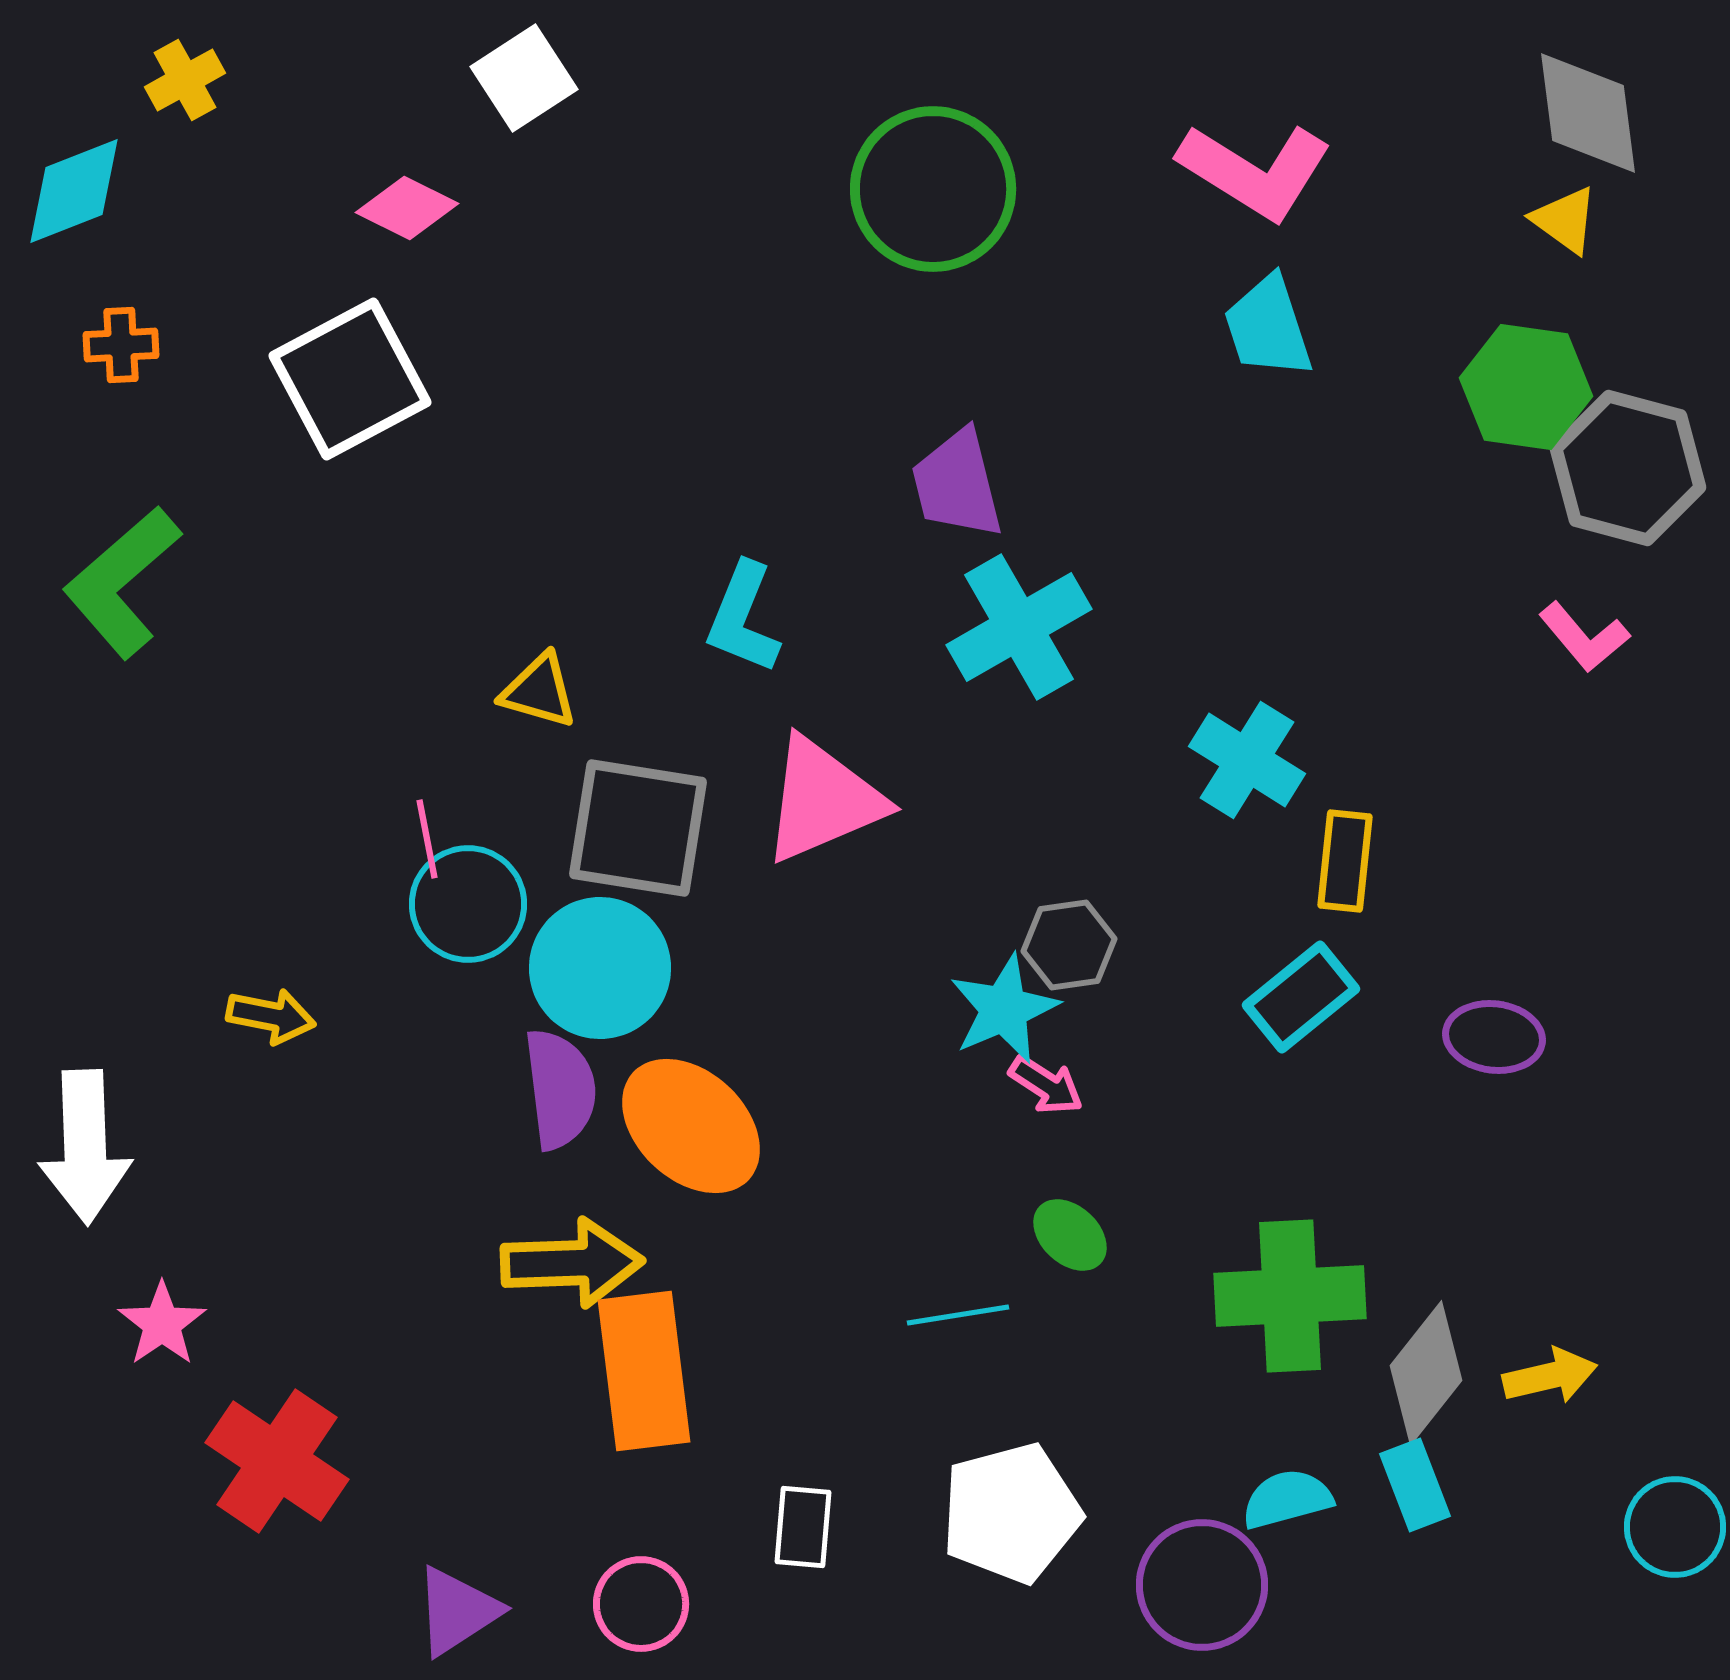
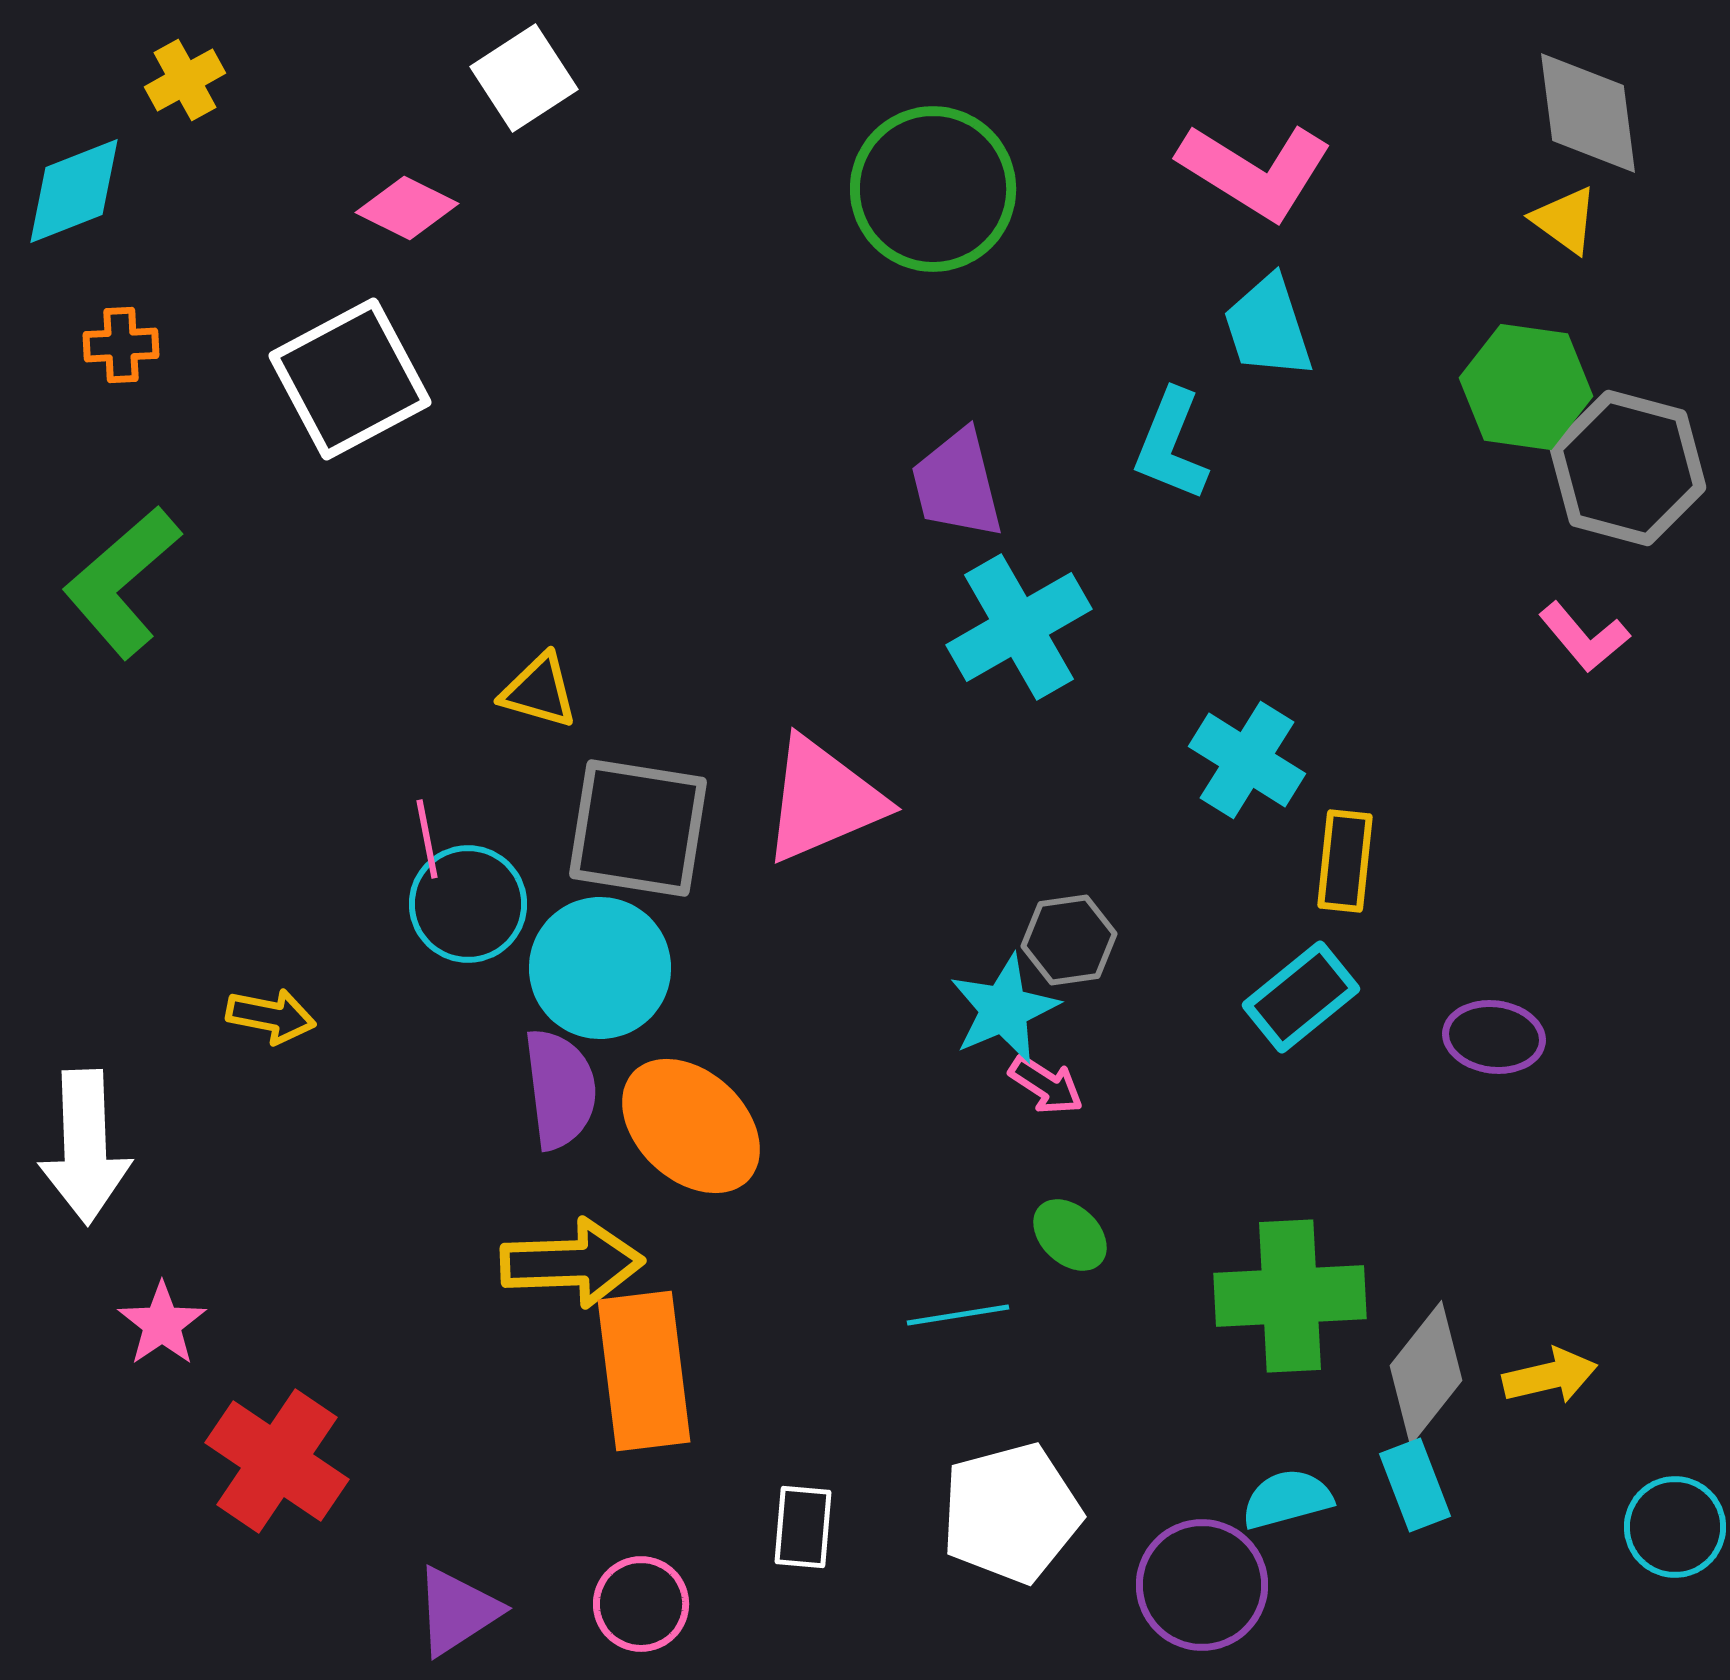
cyan L-shape at (743, 618): moved 428 px right, 173 px up
gray hexagon at (1069, 945): moved 5 px up
